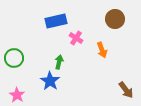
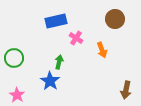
brown arrow: rotated 48 degrees clockwise
